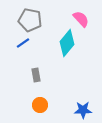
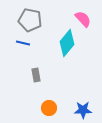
pink semicircle: moved 2 px right
blue line: rotated 48 degrees clockwise
orange circle: moved 9 px right, 3 px down
